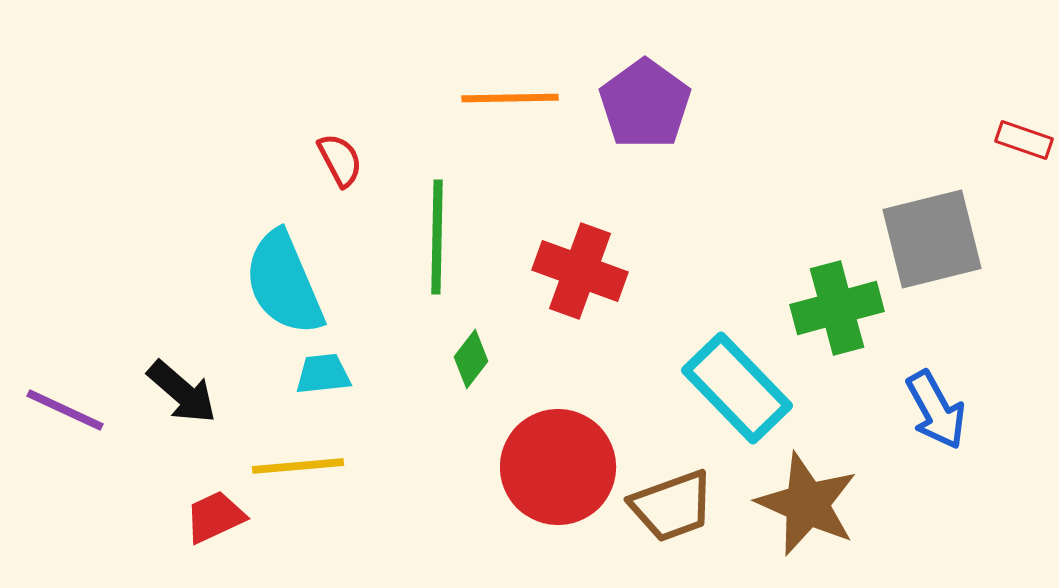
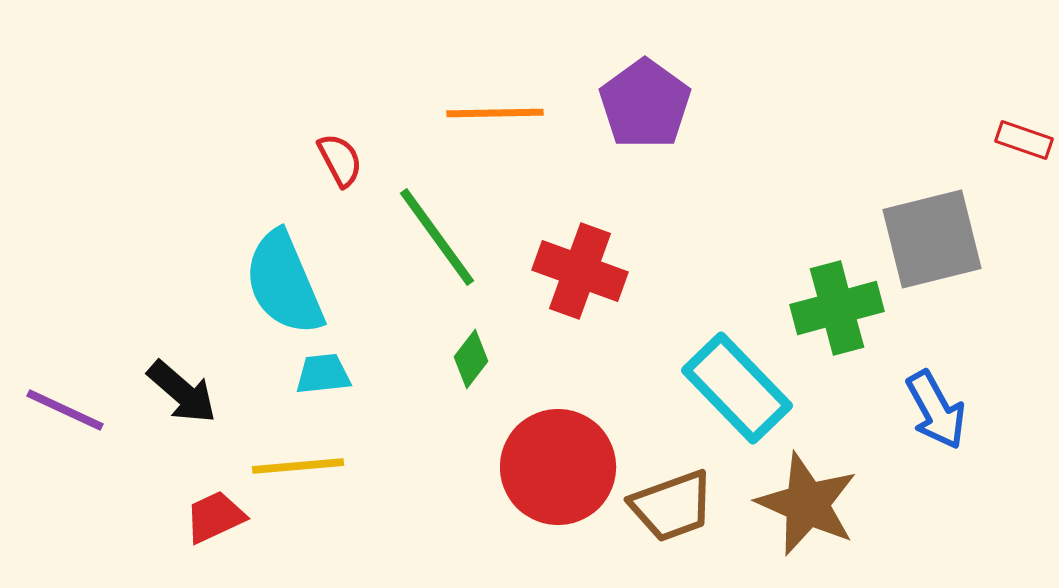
orange line: moved 15 px left, 15 px down
green line: rotated 37 degrees counterclockwise
